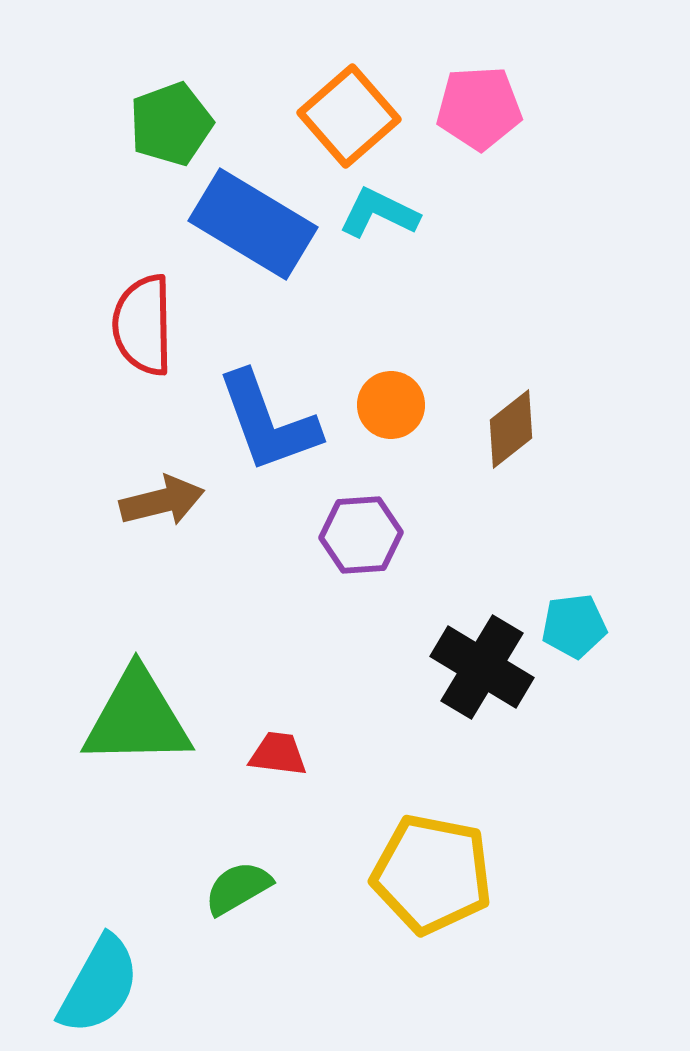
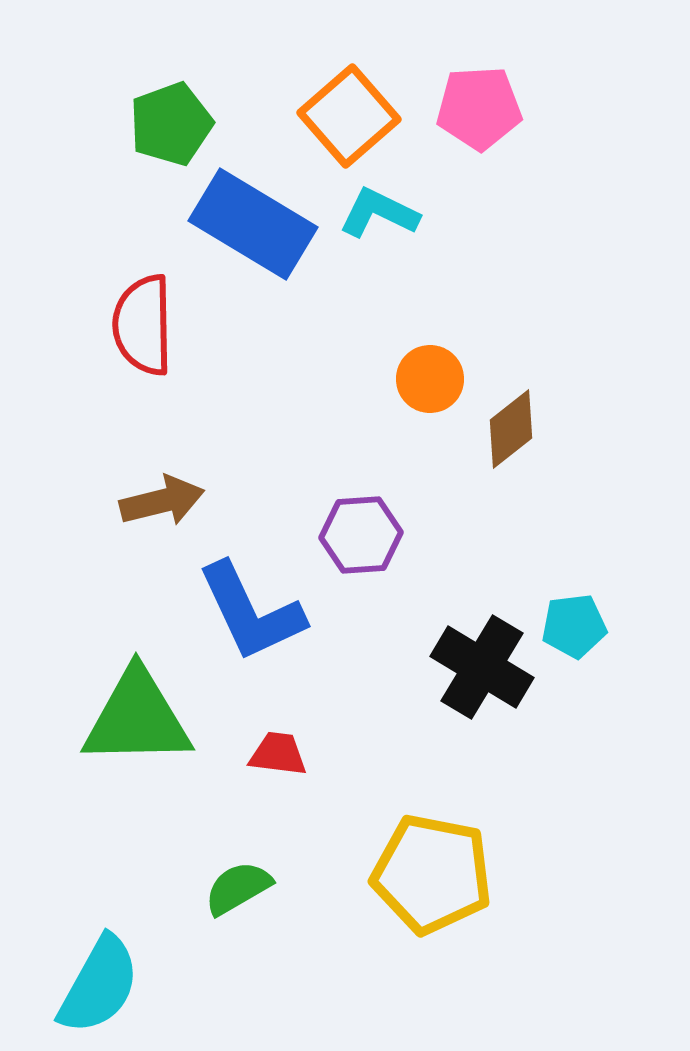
orange circle: moved 39 px right, 26 px up
blue L-shape: moved 17 px left, 190 px down; rotated 5 degrees counterclockwise
